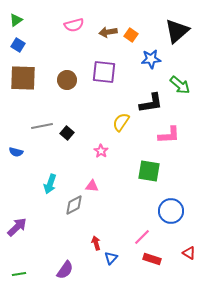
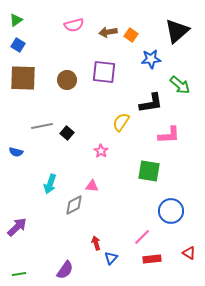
red rectangle: rotated 24 degrees counterclockwise
